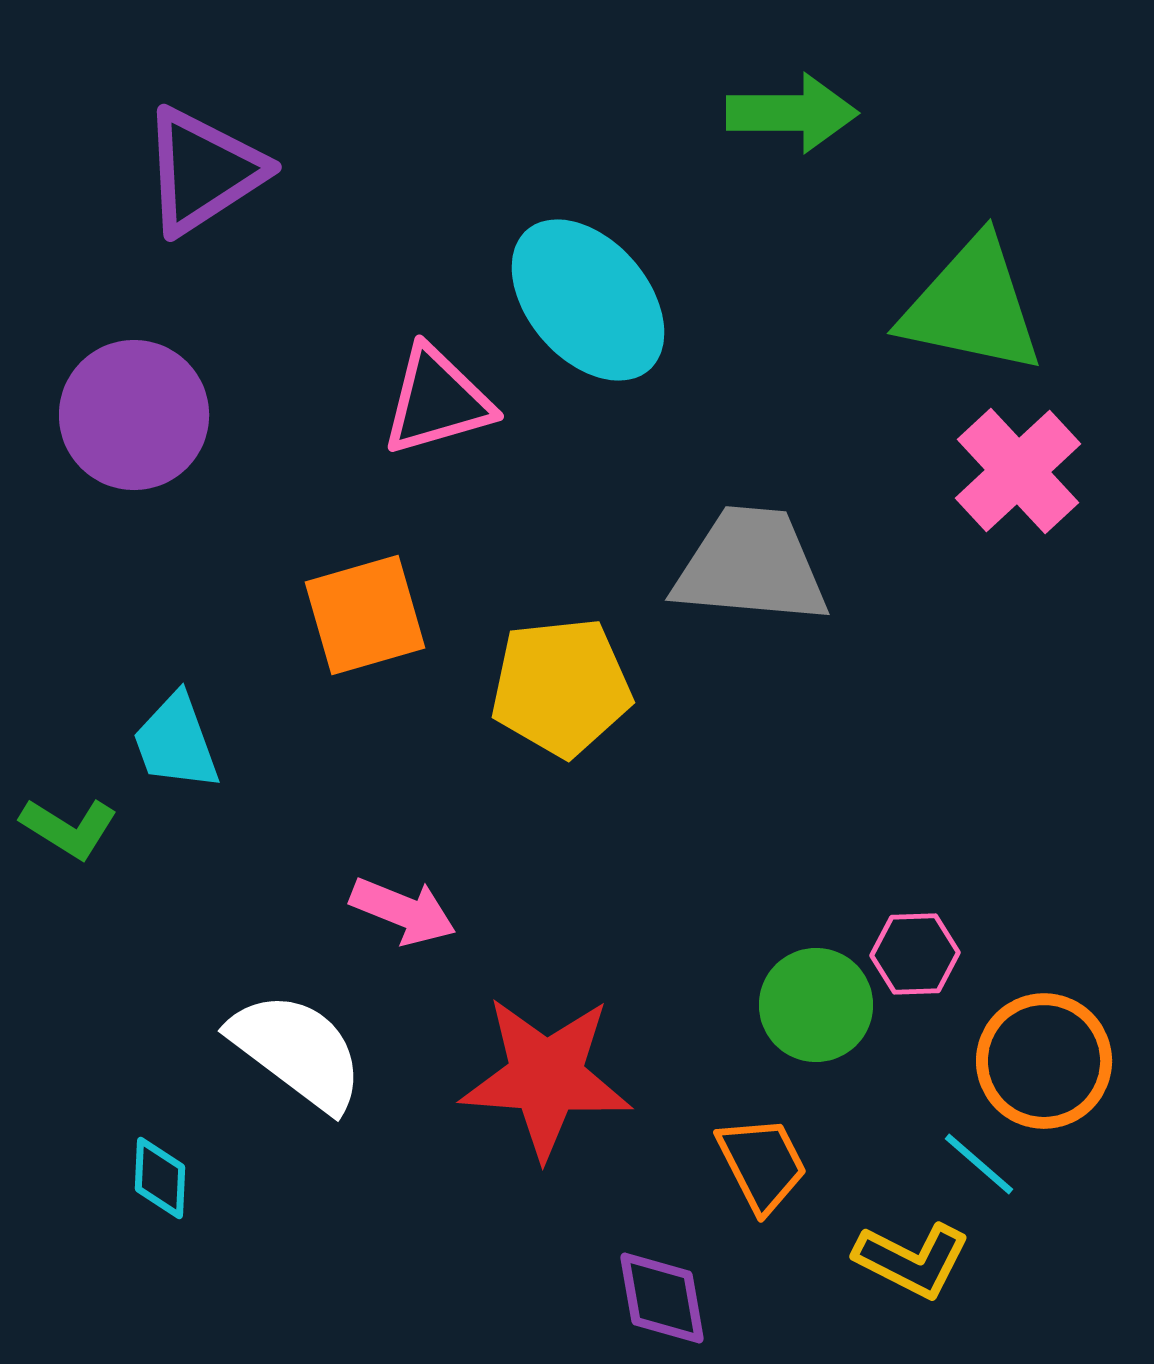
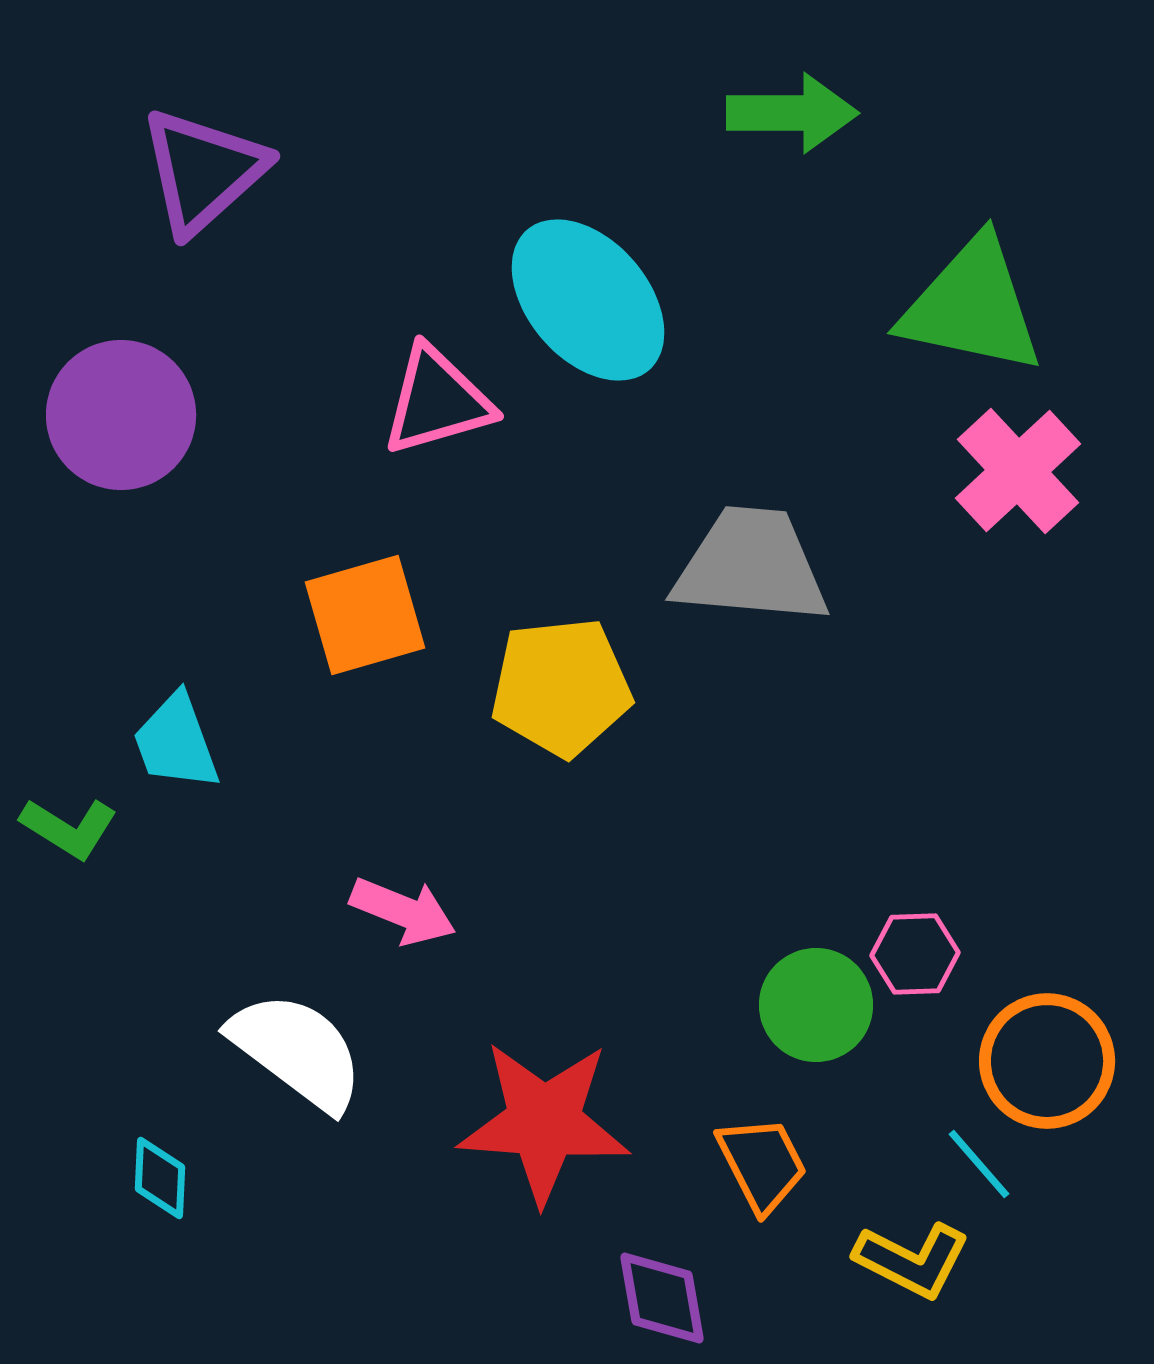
purple triangle: rotated 9 degrees counterclockwise
purple circle: moved 13 px left
orange circle: moved 3 px right
red star: moved 2 px left, 45 px down
cyan line: rotated 8 degrees clockwise
